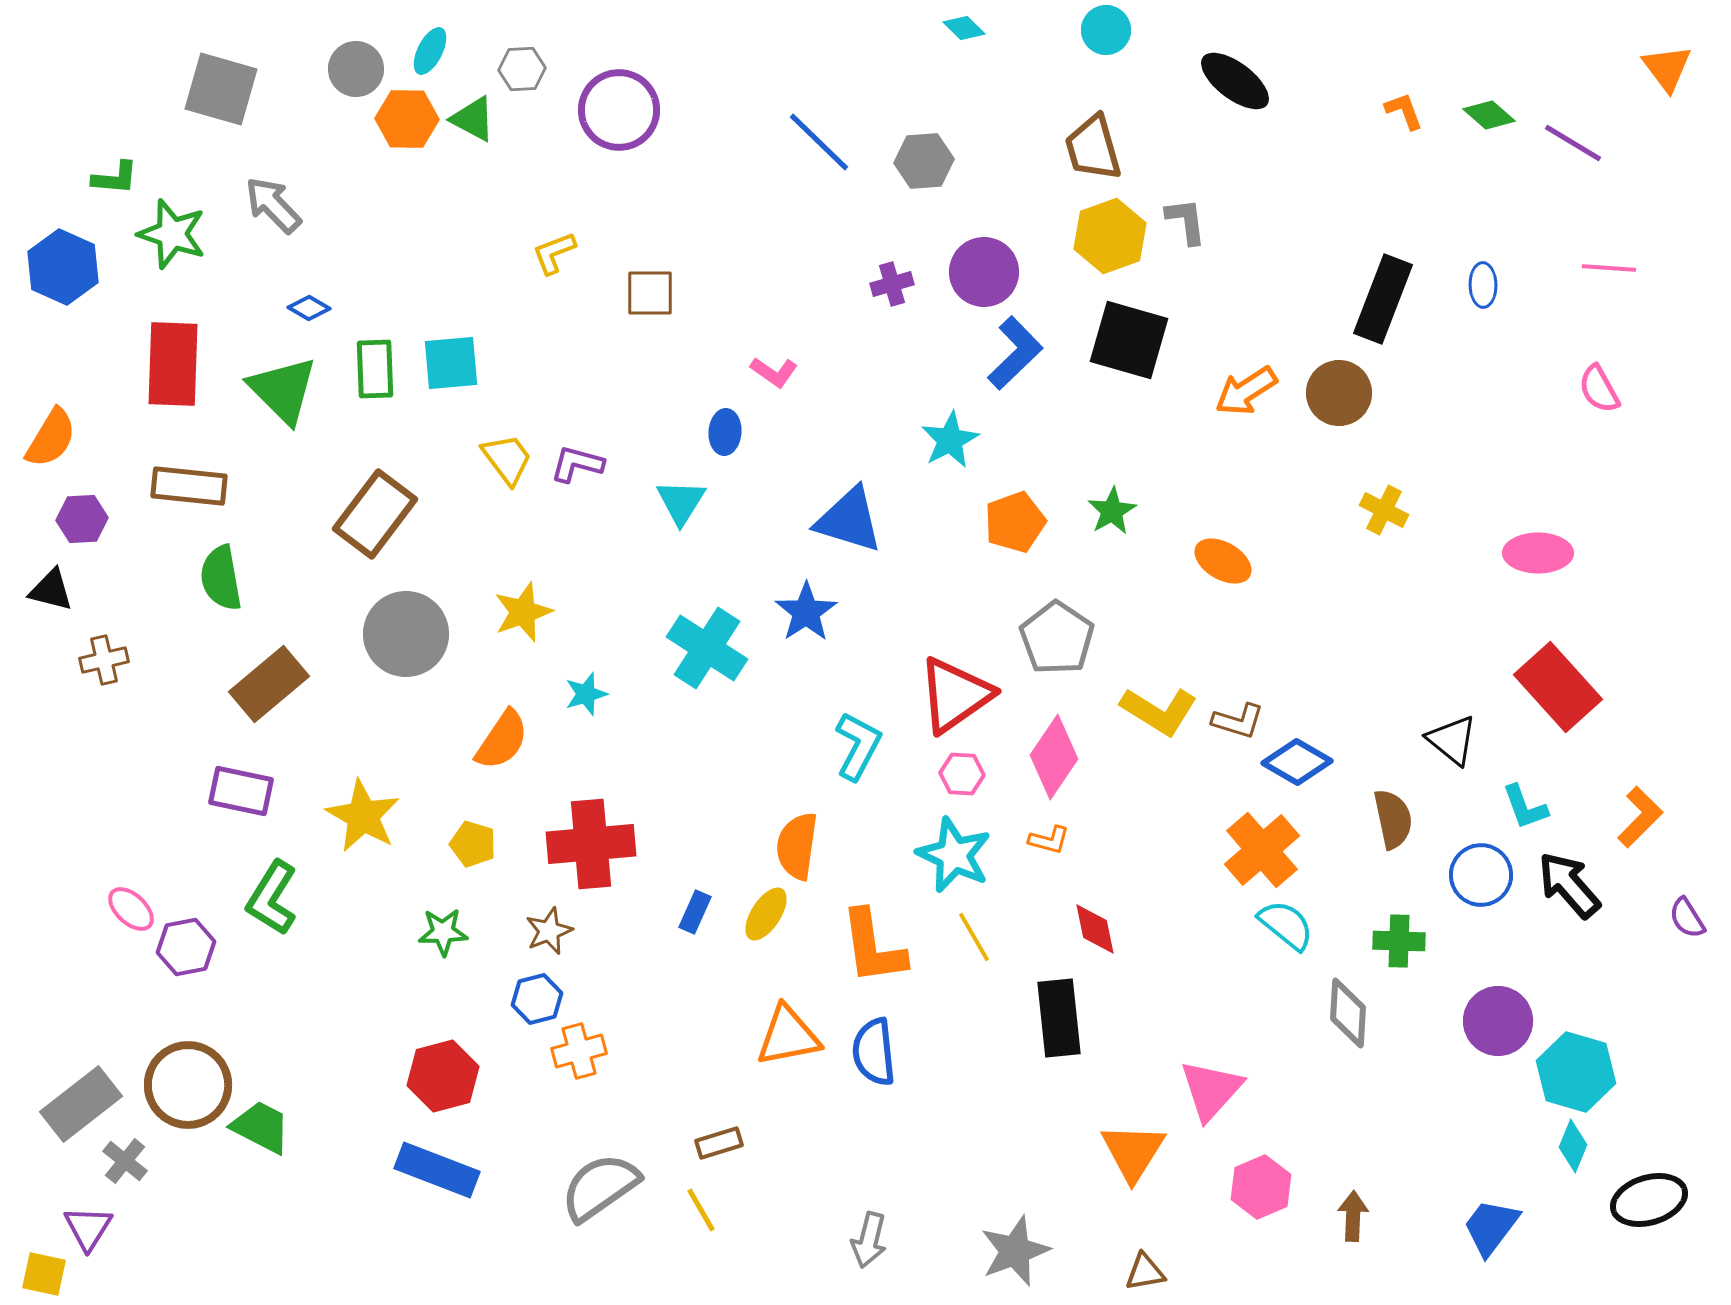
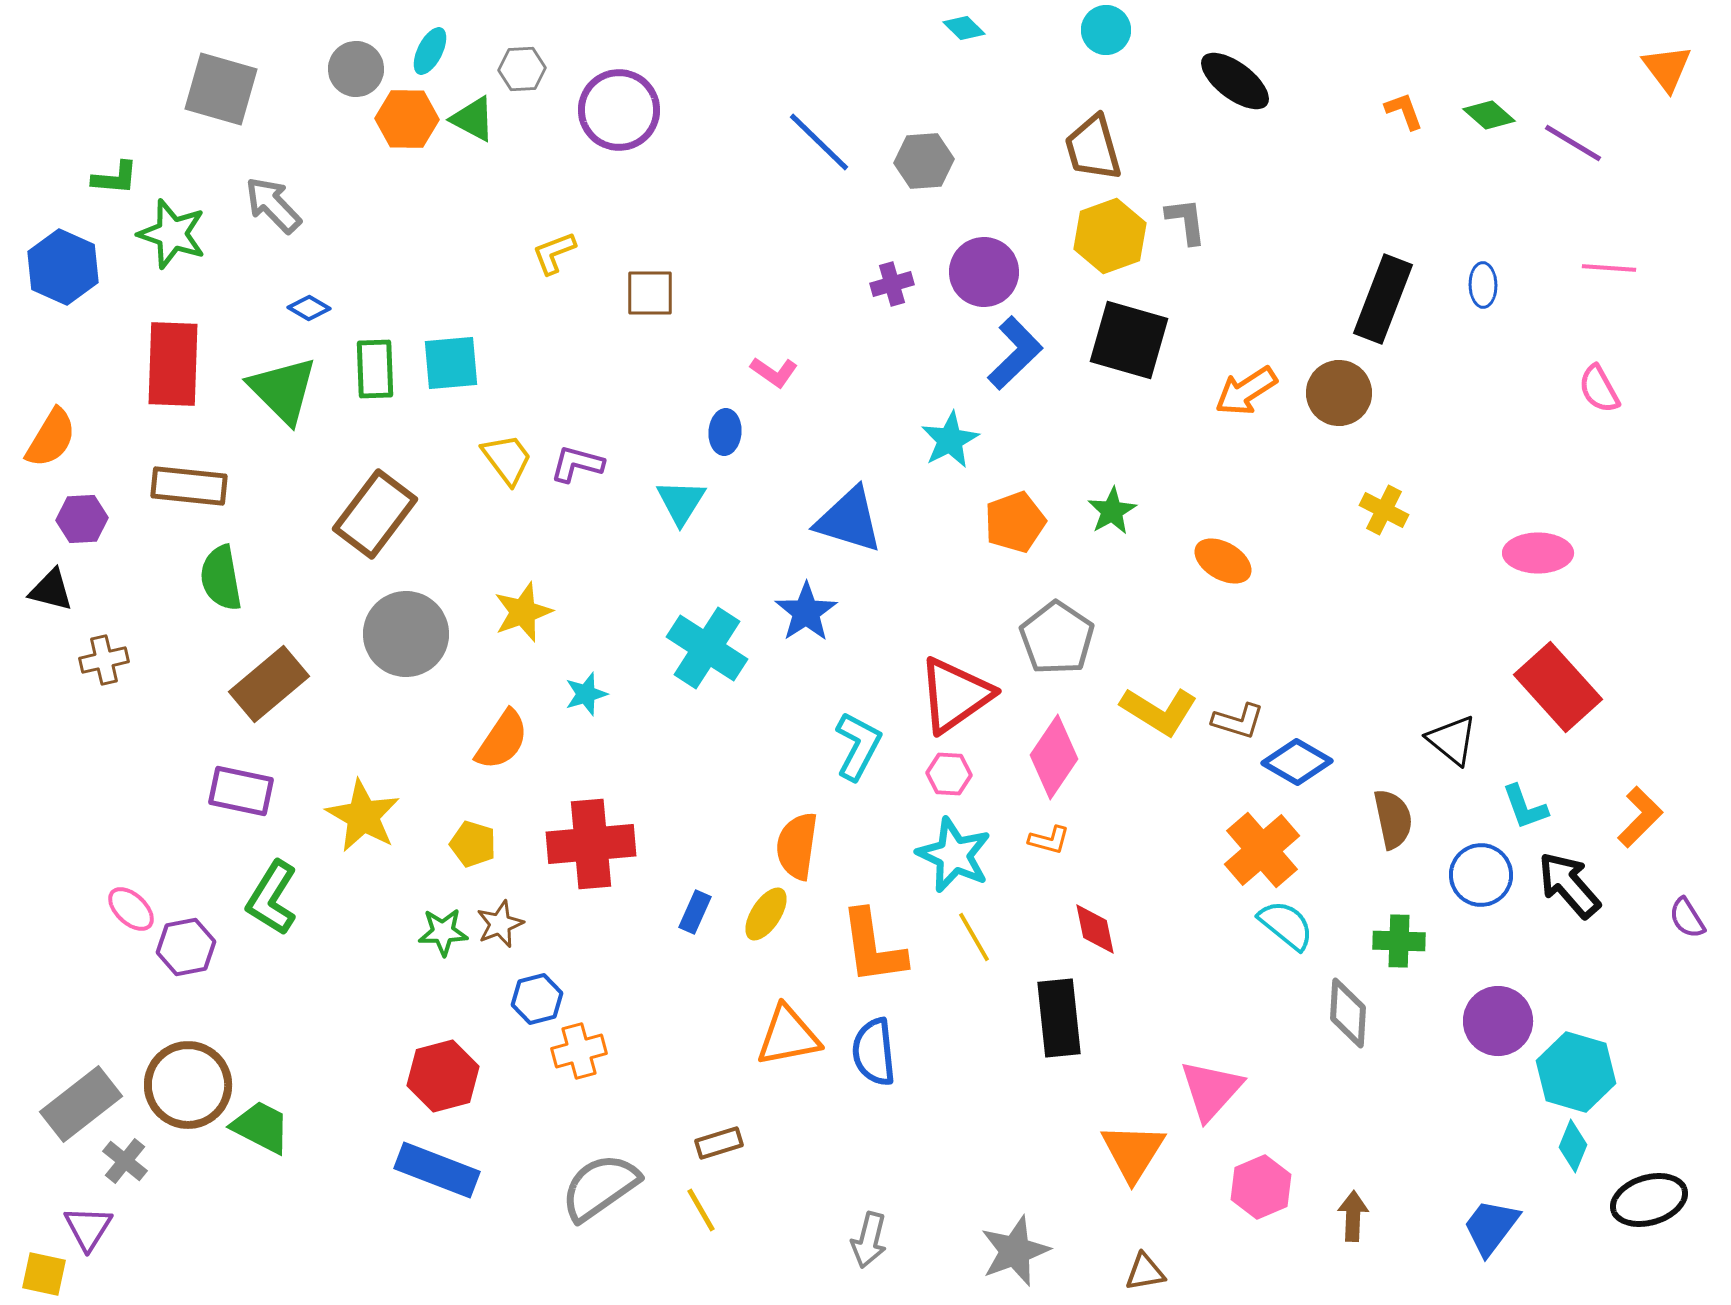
pink hexagon at (962, 774): moved 13 px left
brown star at (549, 931): moved 49 px left, 7 px up
